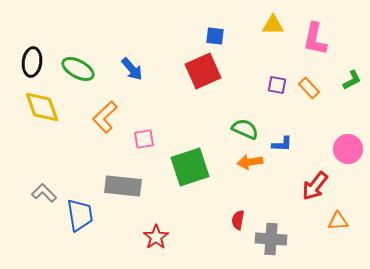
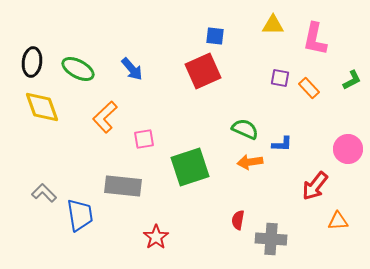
purple square: moved 3 px right, 7 px up
